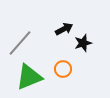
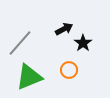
black star: rotated 18 degrees counterclockwise
orange circle: moved 6 px right, 1 px down
